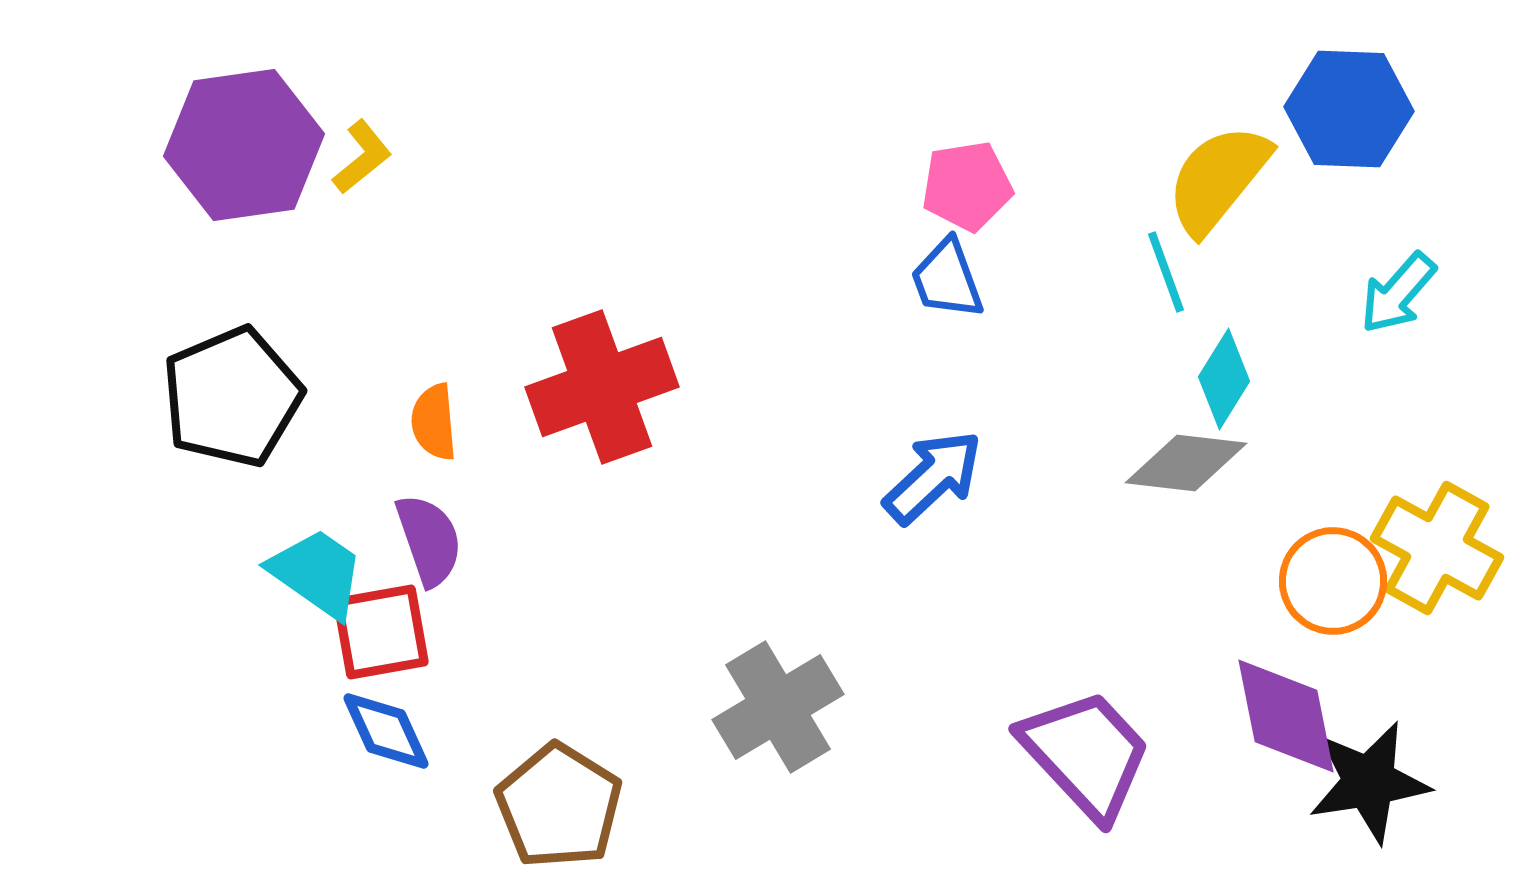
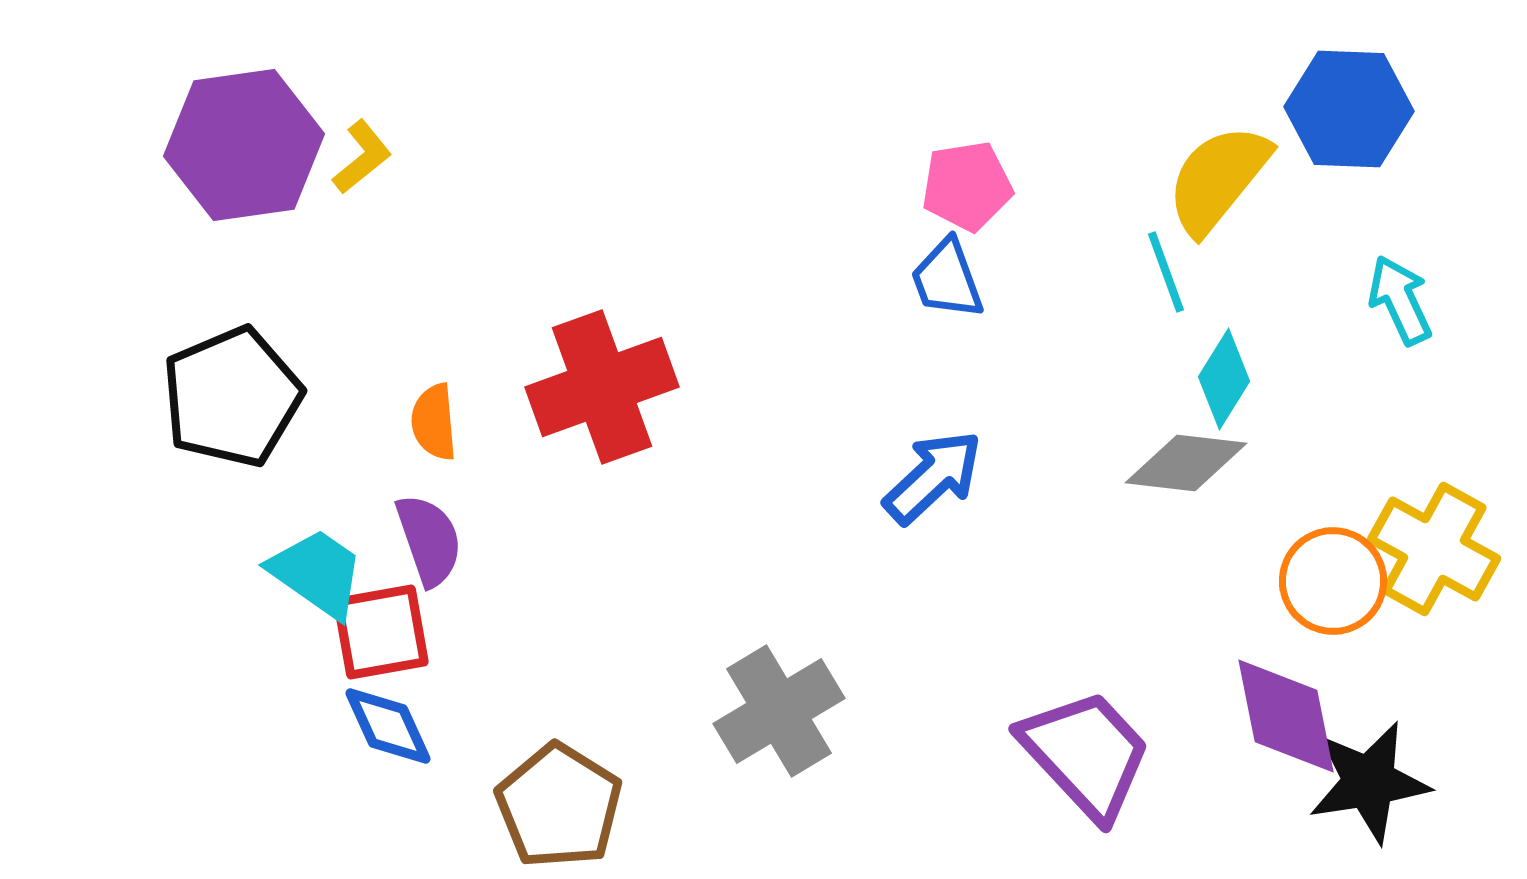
cyan arrow: moved 2 px right, 7 px down; rotated 114 degrees clockwise
yellow cross: moved 3 px left, 1 px down
gray cross: moved 1 px right, 4 px down
blue diamond: moved 2 px right, 5 px up
